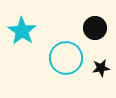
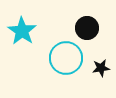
black circle: moved 8 px left
